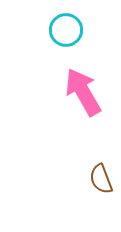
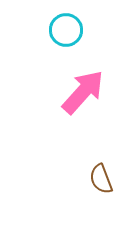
pink arrow: rotated 72 degrees clockwise
